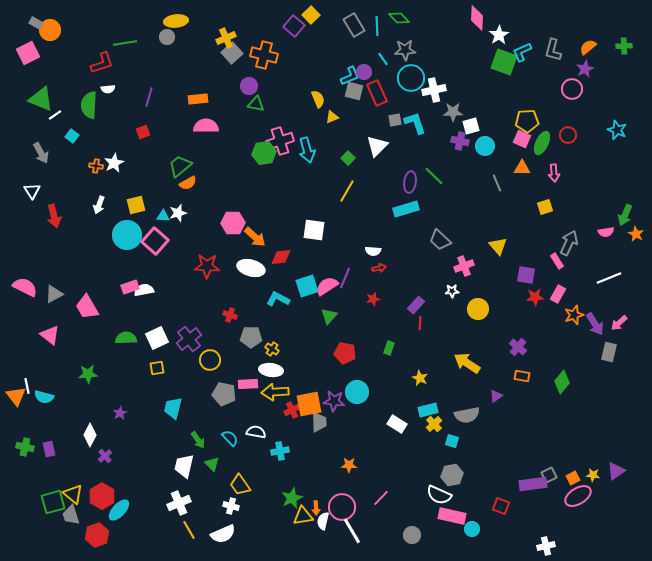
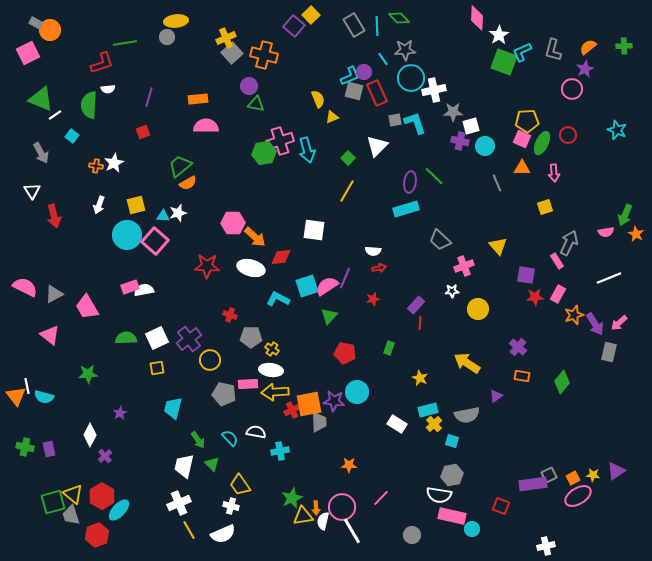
white semicircle at (439, 495): rotated 15 degrees counterclockwise
